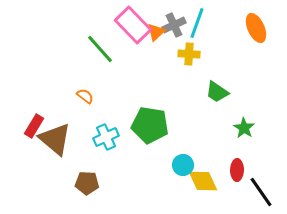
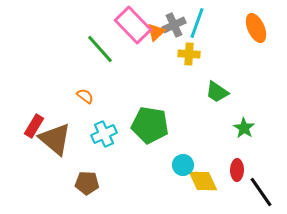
cyan cross: moved 2 px left, 3 px up
